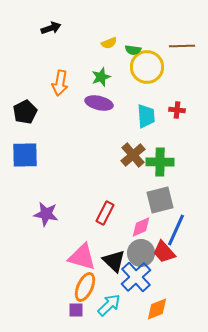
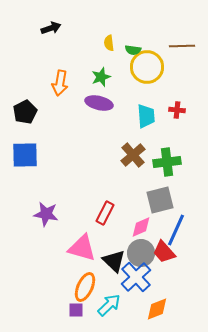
yellow semicircle: rotated 105 degrees clockwise
green cross: moved 7 px right; rotated 8 degrees counterclockwise
pink triangle: moved 9 px up
